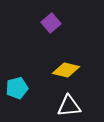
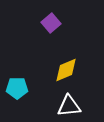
yellow diamond: rotated 36 degrees counterclockwise
cyan pentagon: rotated 15 degrees clockwise
